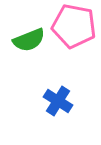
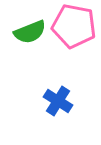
green semicircle: moved 1 px right, 8 px up
